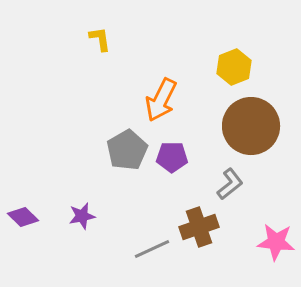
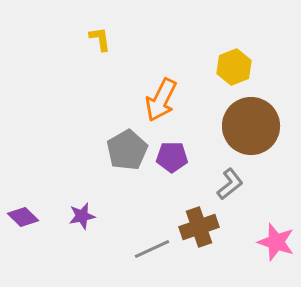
pink star: rotated 12 degrees clockwise
